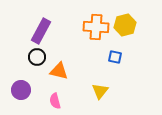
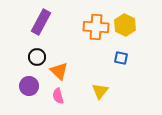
yellow hexagon: rotated 20 degrees counterclockwise
purple rectangle: moved 9 px up
blue square: moved 6 px right, 1 px down
orange triangle: rotated 30 degrees clockwise
purple circle: moved 8 px right, 4 px up
pink semicircle: moved 3 px right, 5 px up
